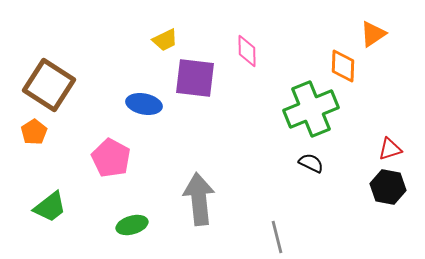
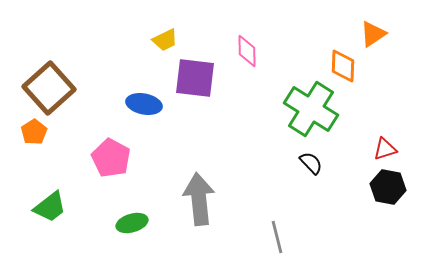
brown square: moved 3 px down; rotated 15 degrees clockwise
green cross: rotated 36 degrees counterclockwise
red triangle: moved 5 px left
black semicircle: rotated 20 degrees clockwise
green ellipse: moved 2 px up
